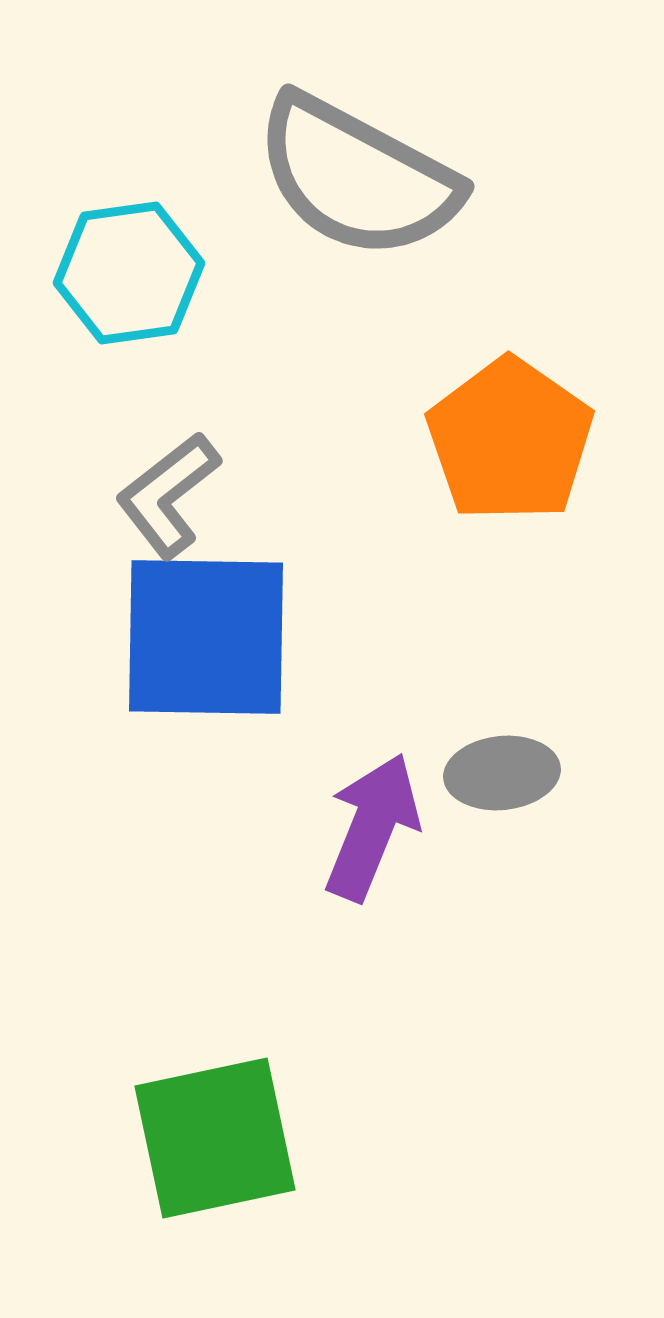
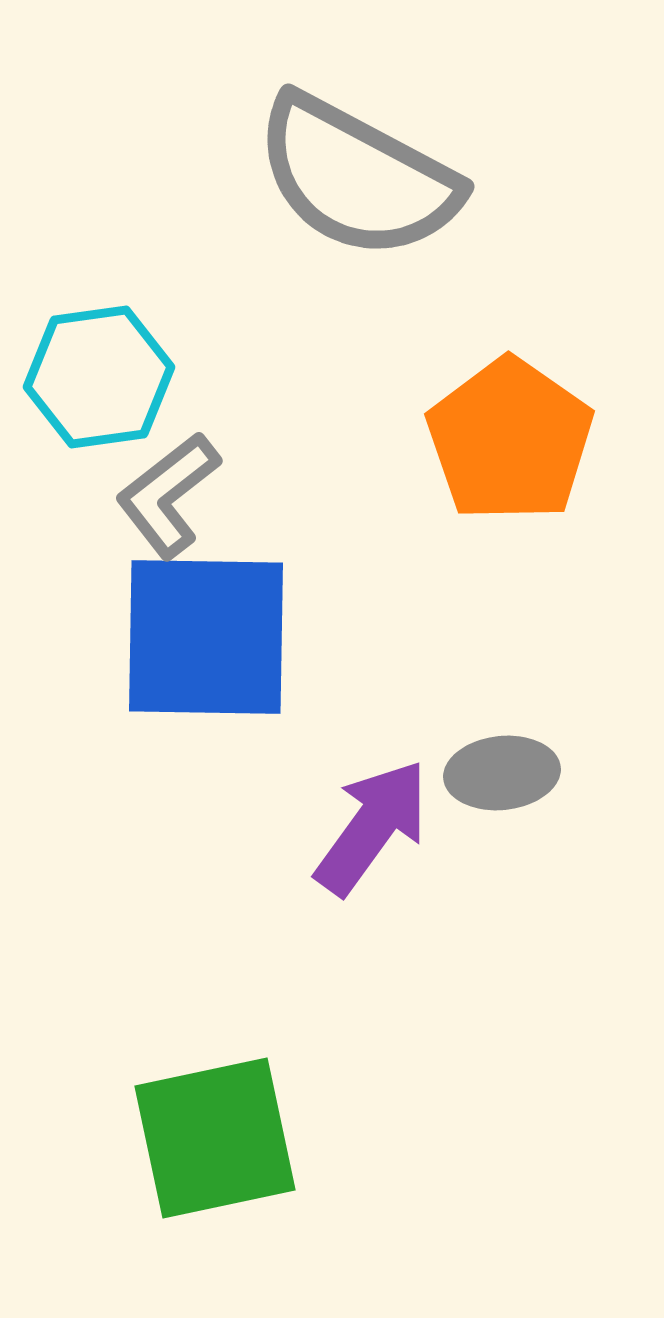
cyan hexagon: moved 30 px left, 104 px down
purple arrow: rotated 14 degrees clockwise
